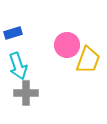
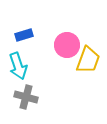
blue rectangle: moved 11 px right, 2 px down
gray cross: moved 4 px down; rotated 15 degrees clockwise
